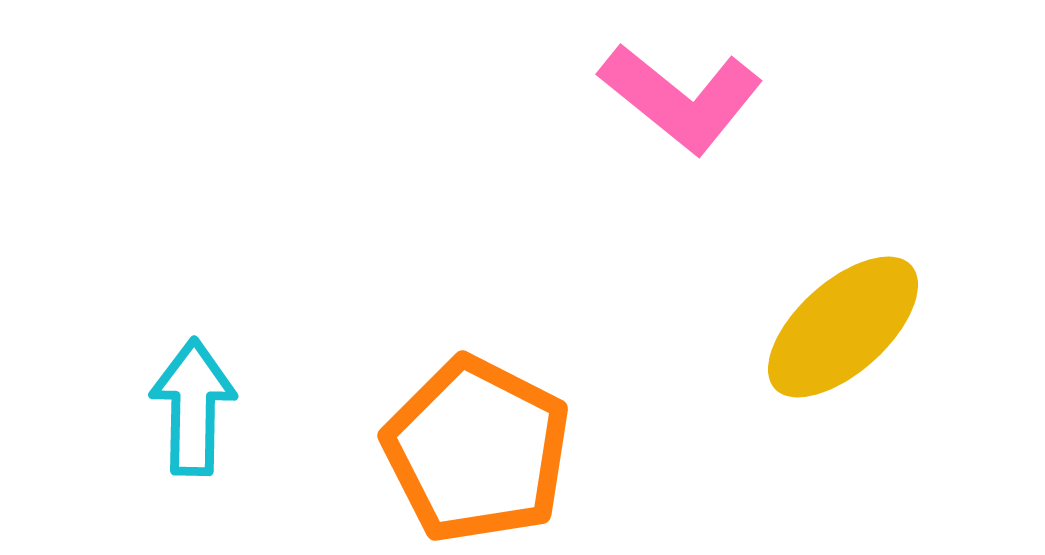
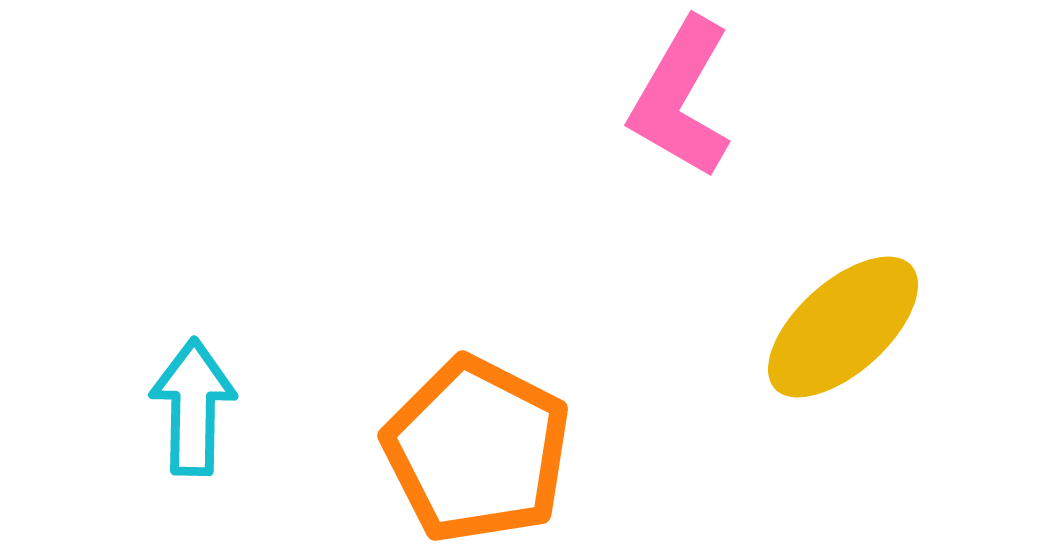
pink L-shape: rotated 81 degrees clockwise
